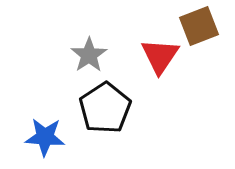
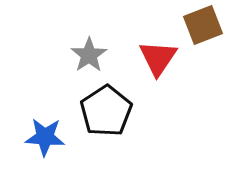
brown square: moved 4 px right, 1 px up
red triangle: moved 2 px left, 2 px down
black pentagon: moved 1 px right, 3 px down
